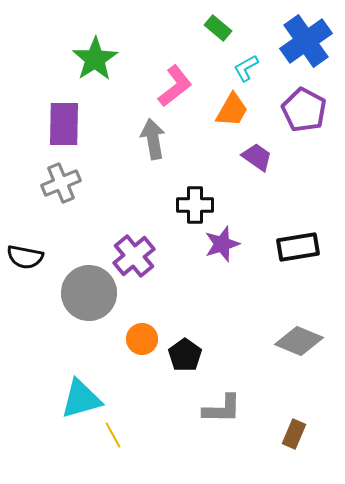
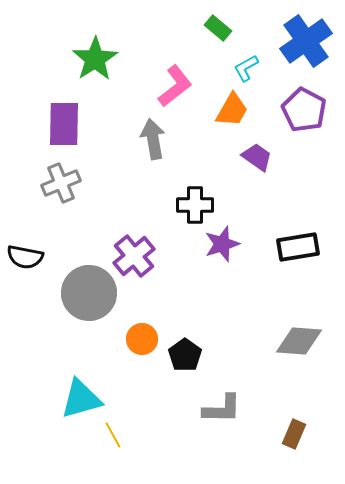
gray diamond: rotated 18 degrees counterclockwise
